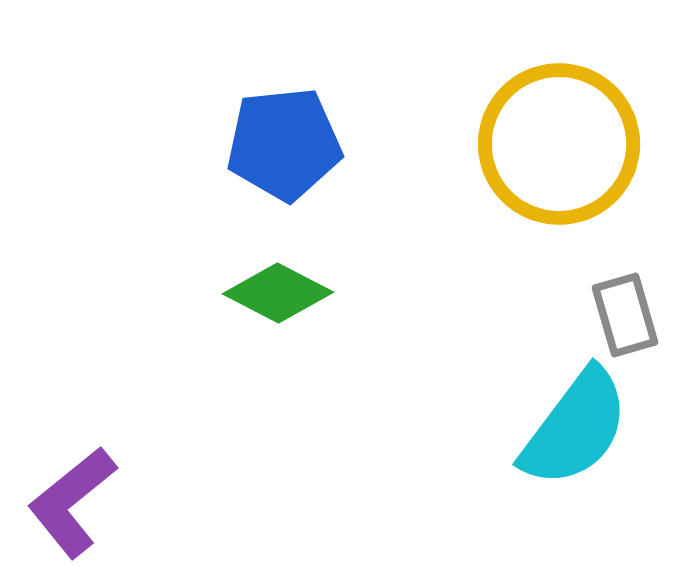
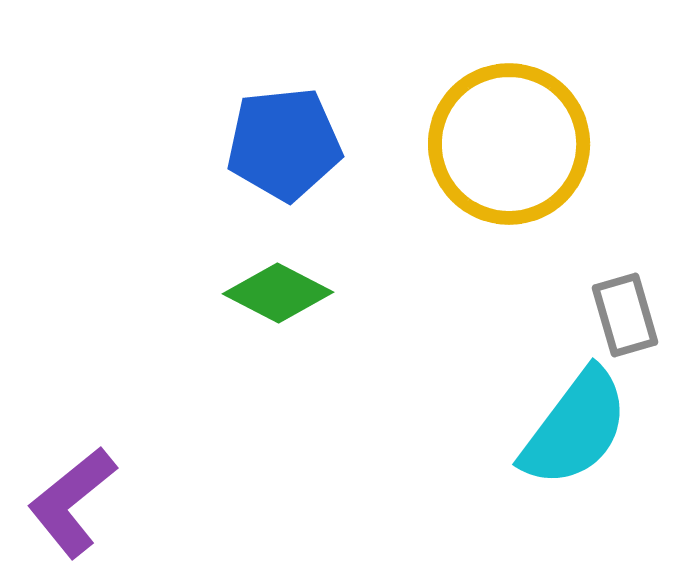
yellow circle: moved 50 px left
